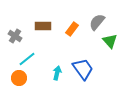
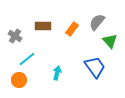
blue trapezoid: moved 12 px right, 2 px up
orange circle: moved 2 px down
